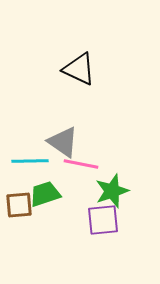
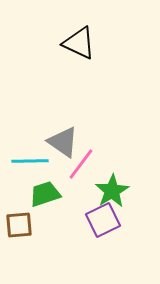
black triangle: moved 26 px up
pink line: rotated 64 degrees counterclockwise
green star: rotated 12 degrees counterclockwise
brown square: moved 20 px down
purple square: rotated 20 degrees counterclockwise
